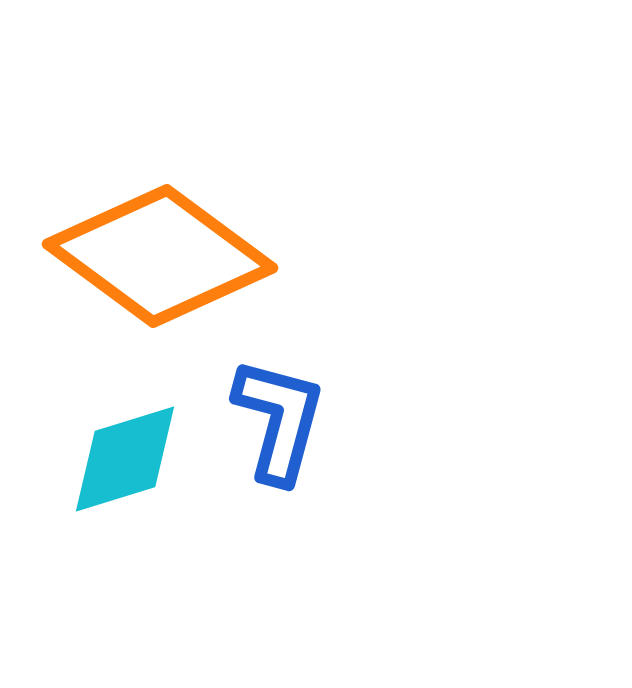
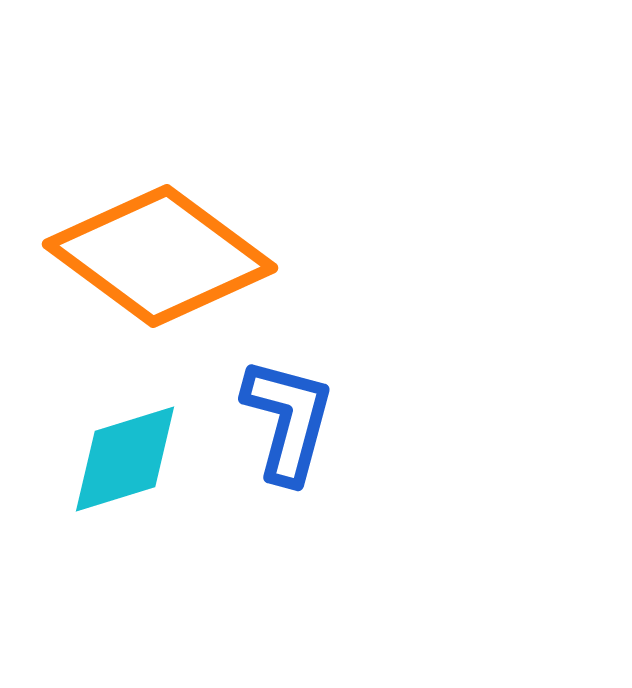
blue L-shape: moved 9 px right
